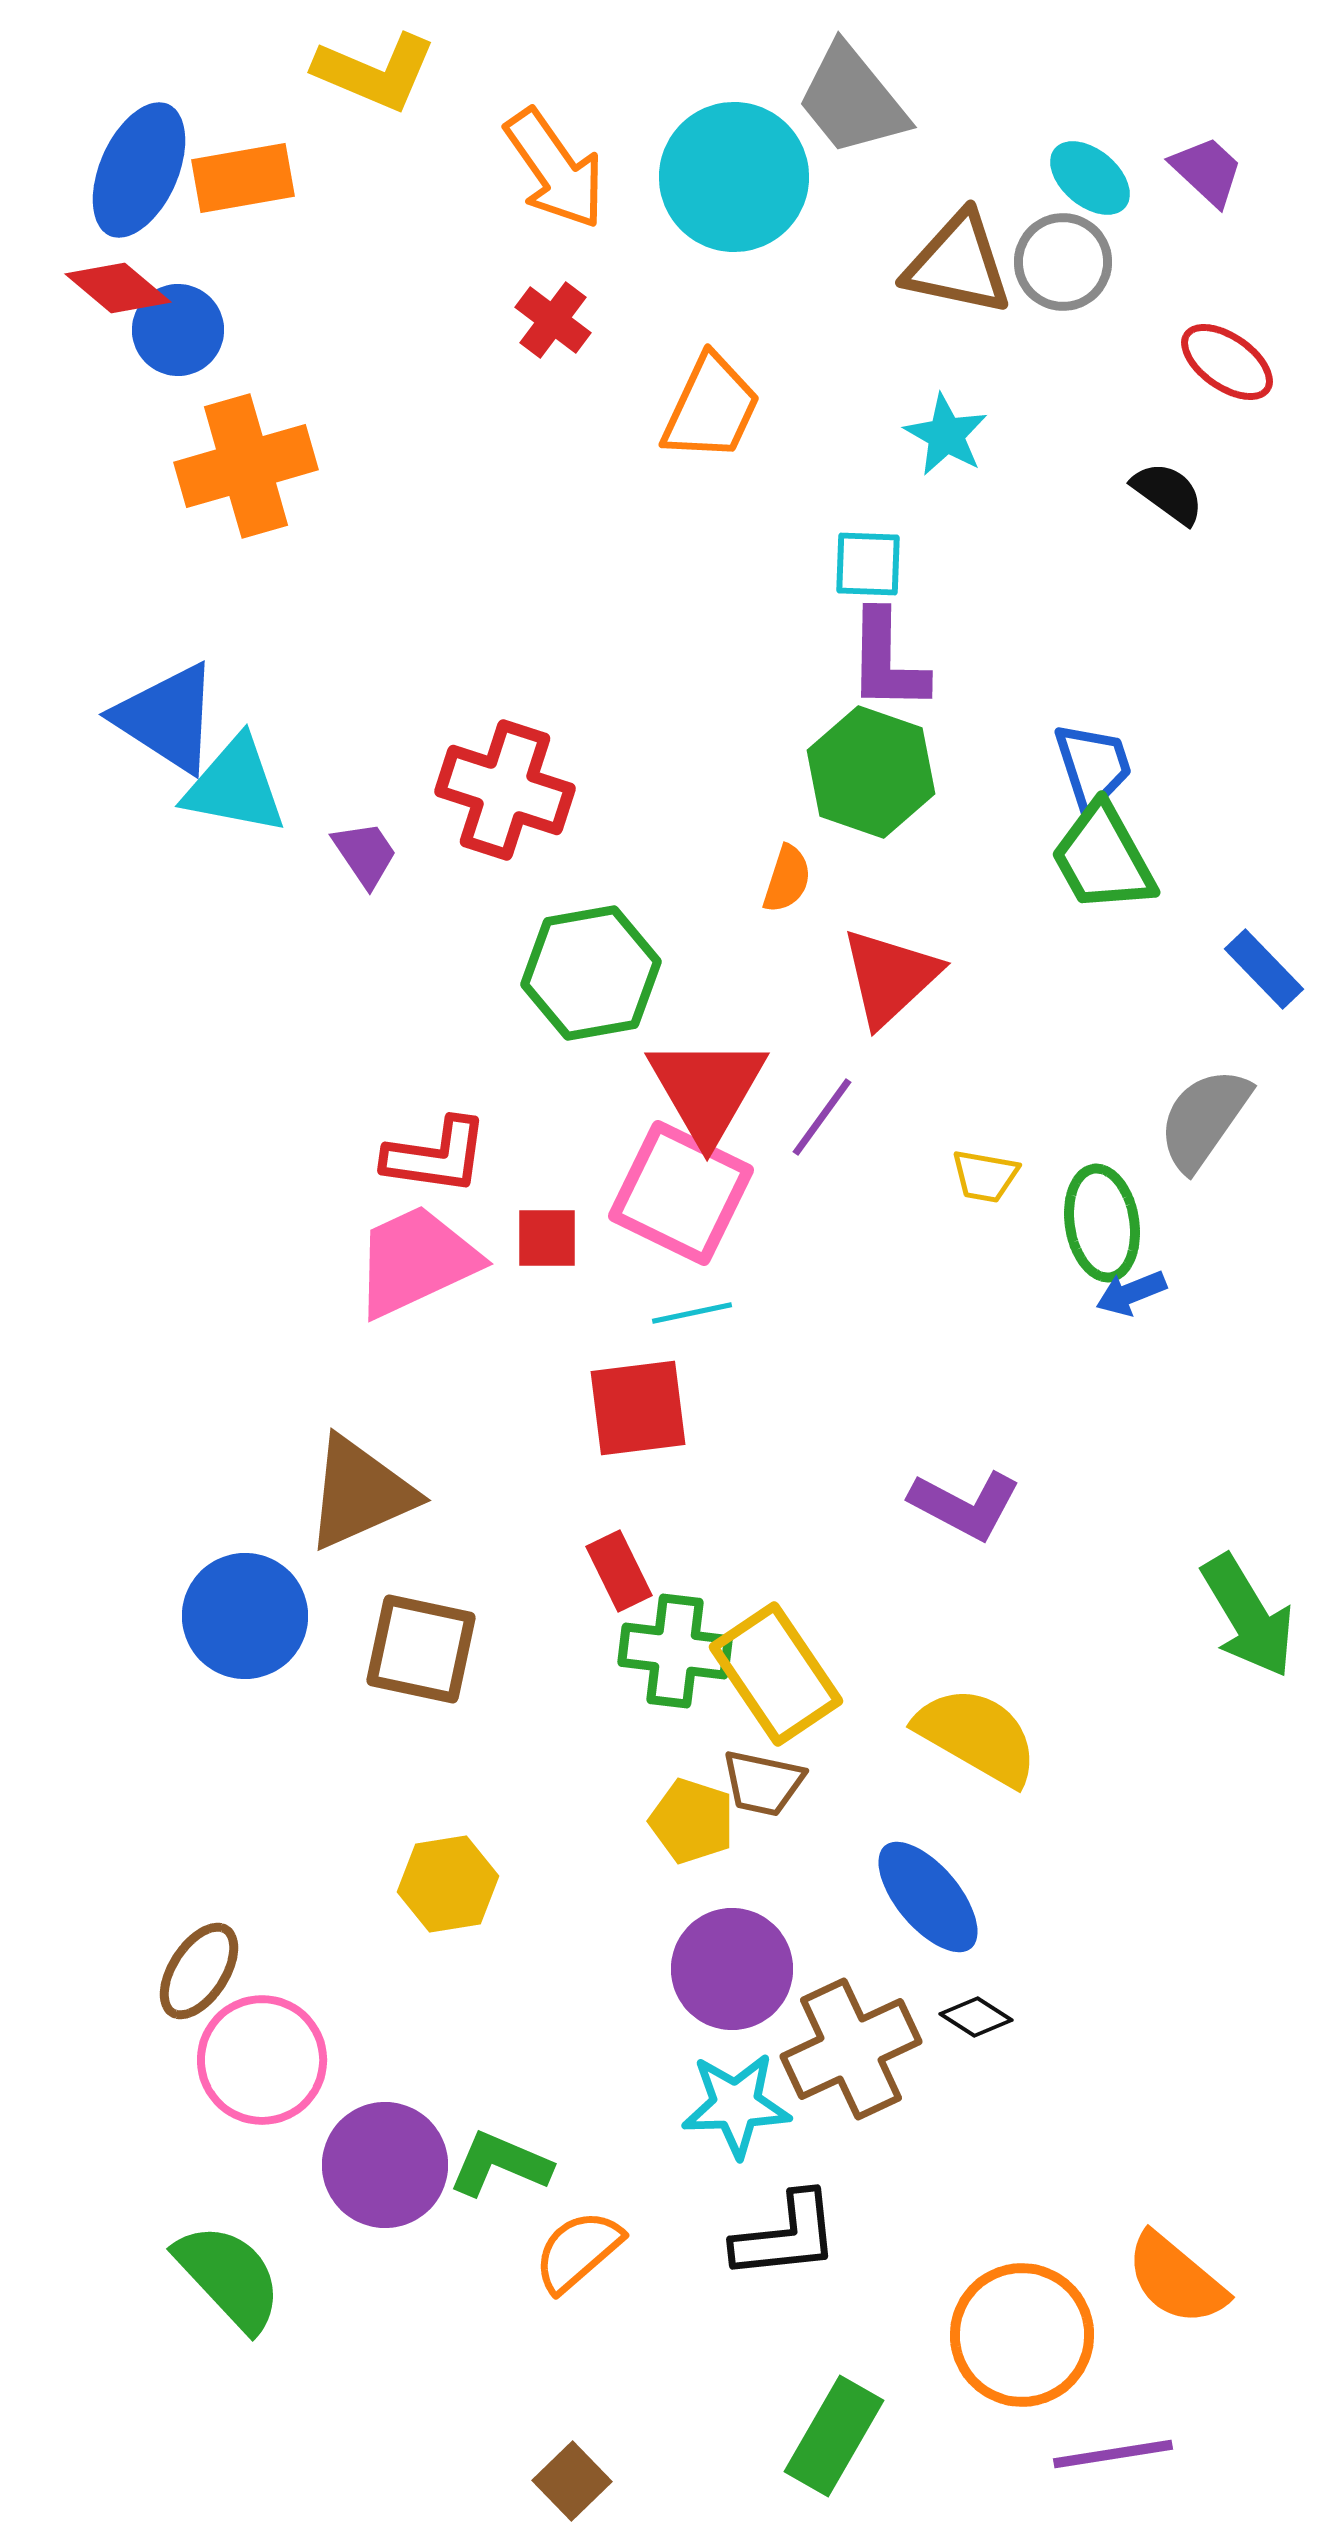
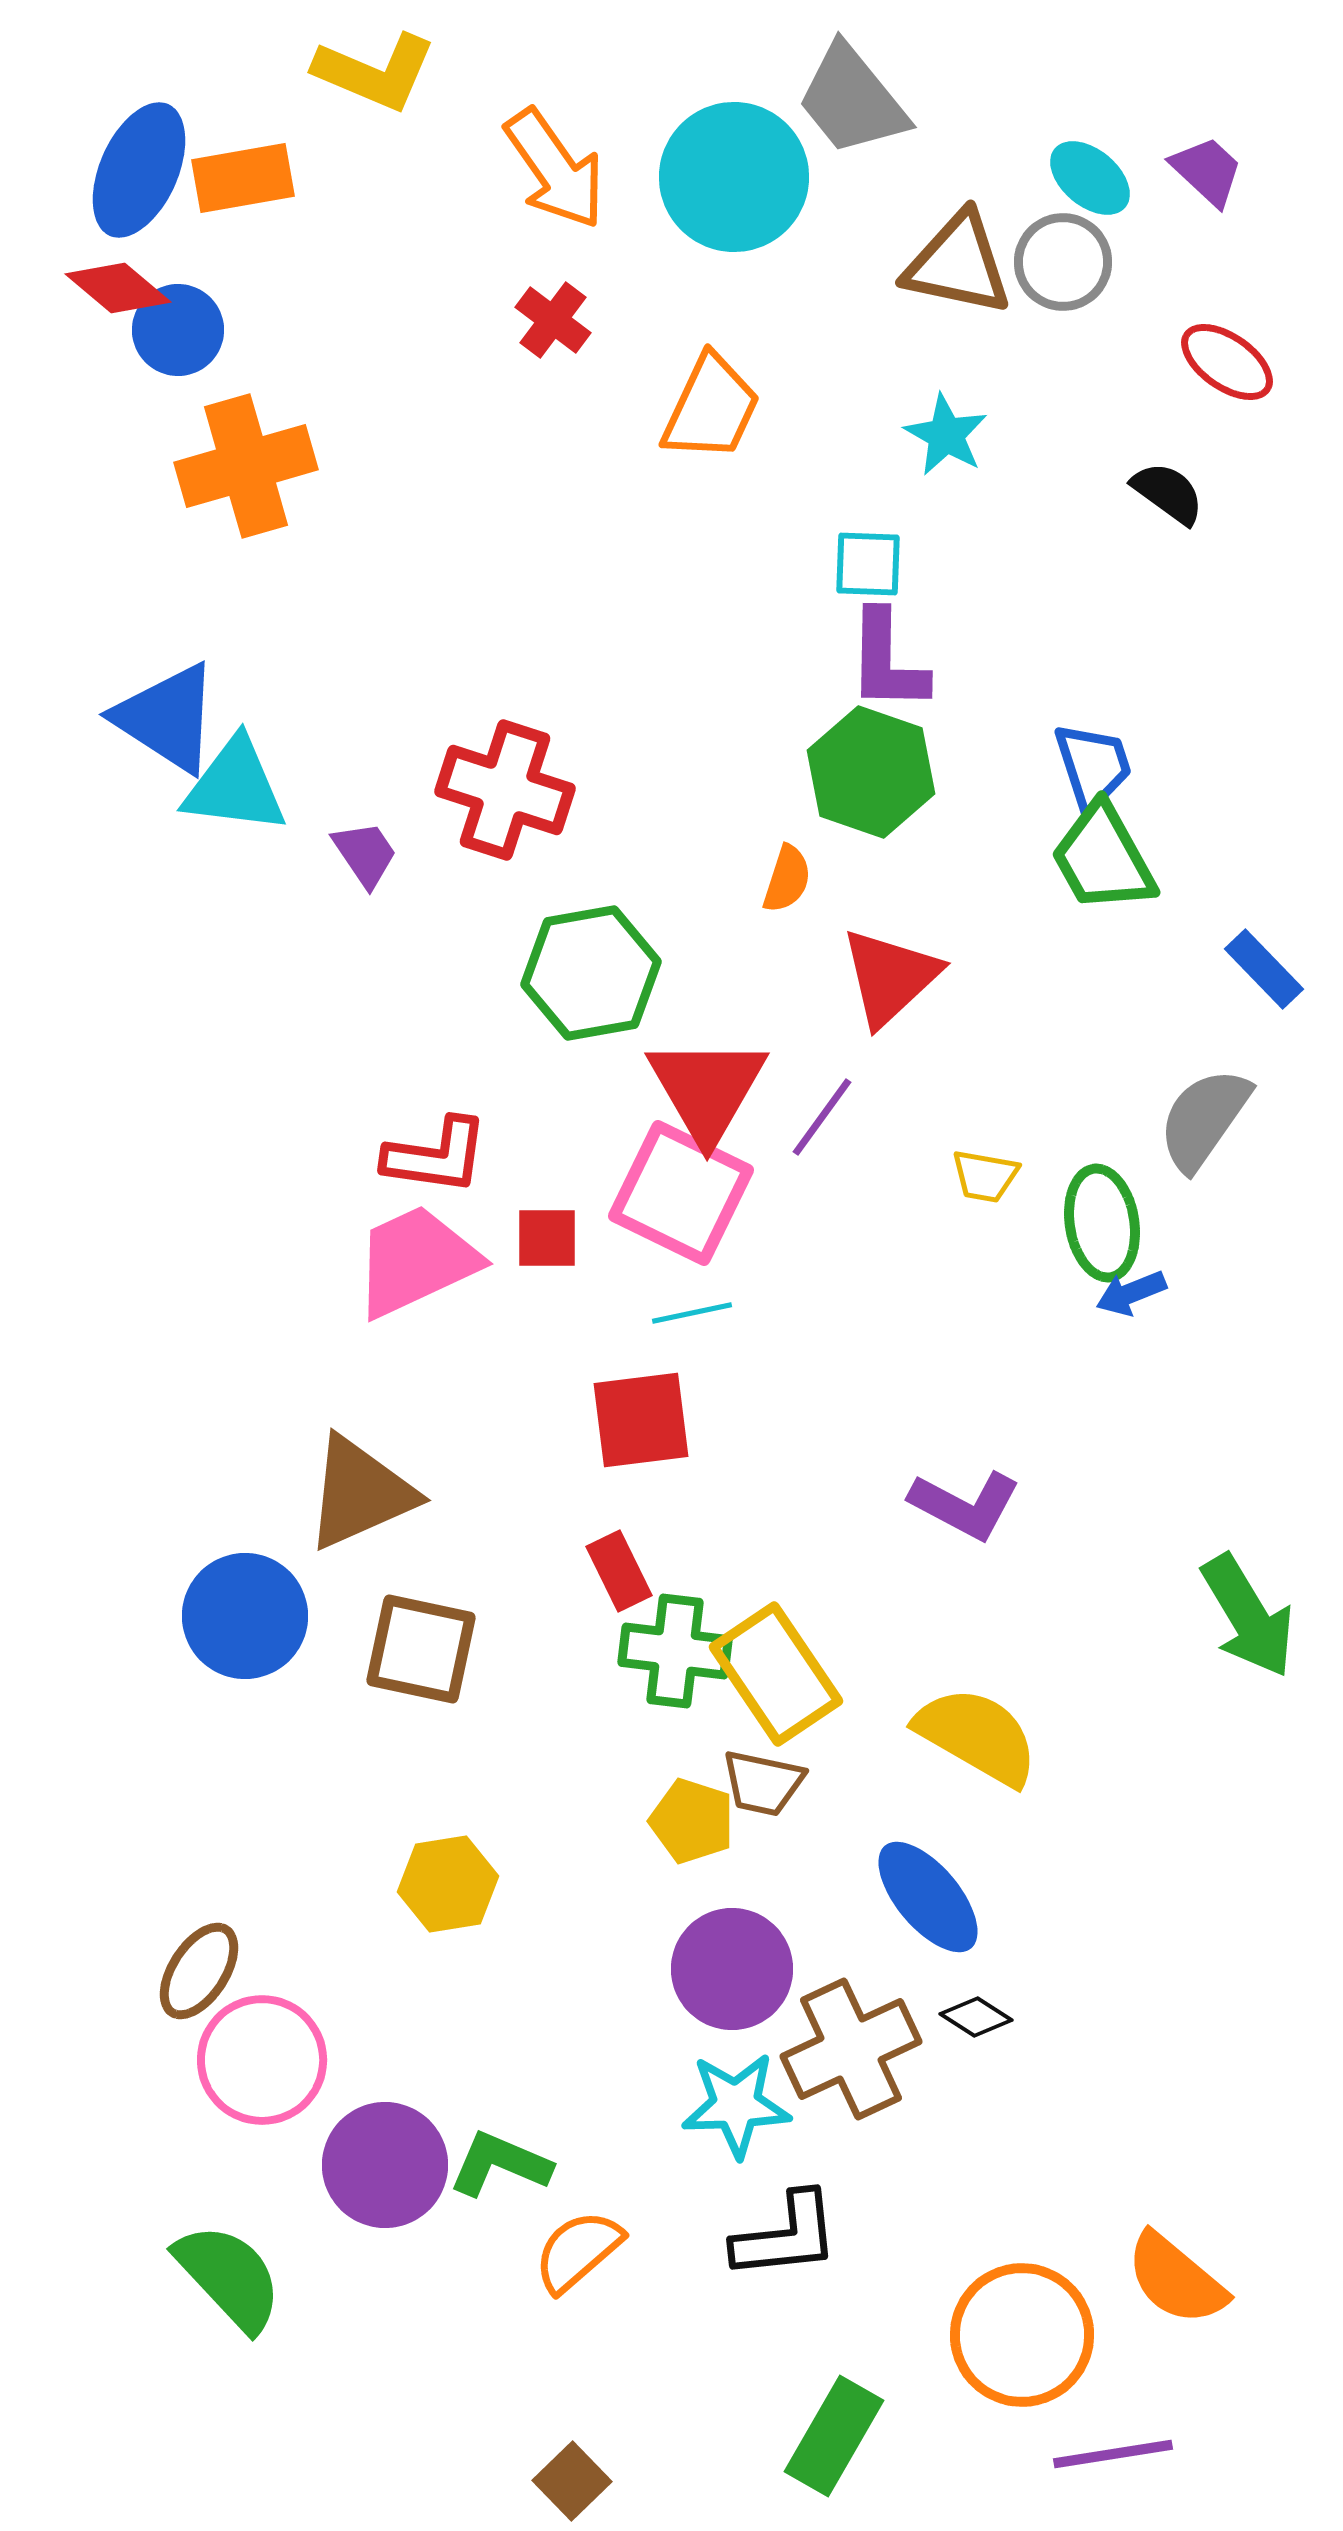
cyan triangle at (235, 786): rotated 4 degrees counterclockwise
red square at (638, 1408): moved 3 px right, 12 px down
